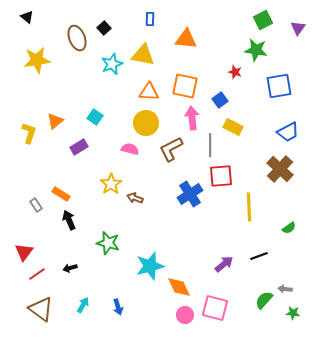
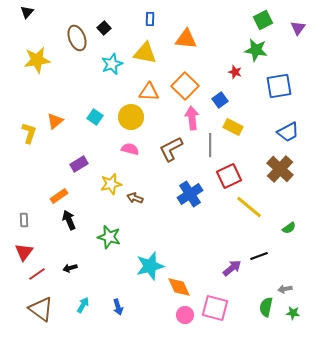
black triangle at (27, 17): moved 5 px up; rotated 32 degrees clockwise
yellow triangle at (143, 55): moved 2 px right, 2 px up
orange square at (185, 86): rotated 32 degrees clockwise
yellow circle at (146, 123): moved 15 px left, 6 px up
purple rectangle at (79, 147): moved 17 px down
red square at (221, 176): moved 8 px right; rotated 20 degrees counterclockwise
yellow star at (111, 184): rotated 20 degrees clockwise
orange rectangle at (61, 194): moved 2 px left, 2 px down; rotated 66 degrees counterclockwise
gray rectangle at (36, 205): moved 12 px left, 15 px down; rotated 32 degrees clockwise
yellow line at (249, 207): rotated 48 degrees counterclockwise
green star at (108, 243): moved 1 px right, 6 px up
purple arrow at (224, 264): moved 8 px right, 4 px down
gray arrow at (285, 289): rotated 16 degrees counterclockwise
green semicircle at (264, 300): moved 2 px right, 7 px down; rotated 30 degrees counterclockwise
